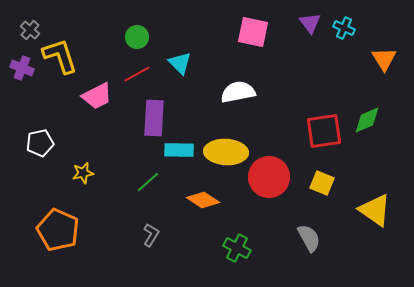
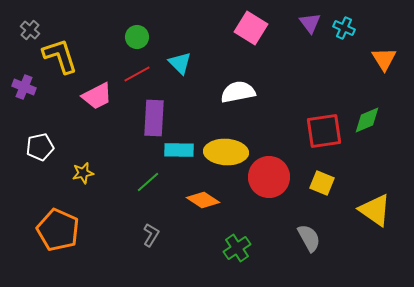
pink square: moved 2 px left, 4 px up; rotated 20 degrees clockwise
purple cross: moved 2 px right, 19 px down
white pentagon: moved 4 px down
green cross: rotated 28 degrees clockwise
